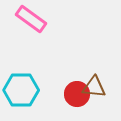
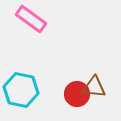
cyan hexagon: rotated 12 degrees clockwise
